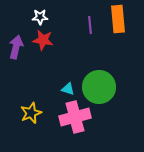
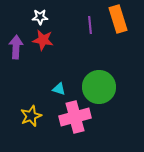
orange rectangle: rotated 12 degrees counterclockwise
purple arrow: rotated 10 degrees counterclockwise
cyan triangle: moved 9 px left
yellow star: moved 3 px down
